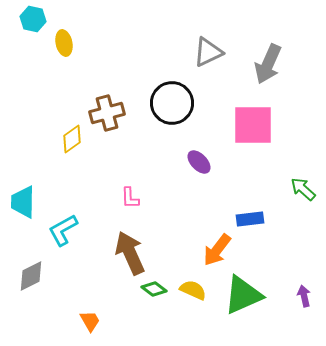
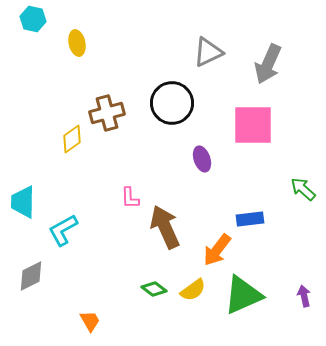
yellow ellipse: moved 13 px right
purple ellipse: moved 3 px right, 3 px up; rotated 25 degrees clockwise
brown arrow: moved 35 px right, 26 px up
yellow semicircle: rotated 120 degrees clockwise
